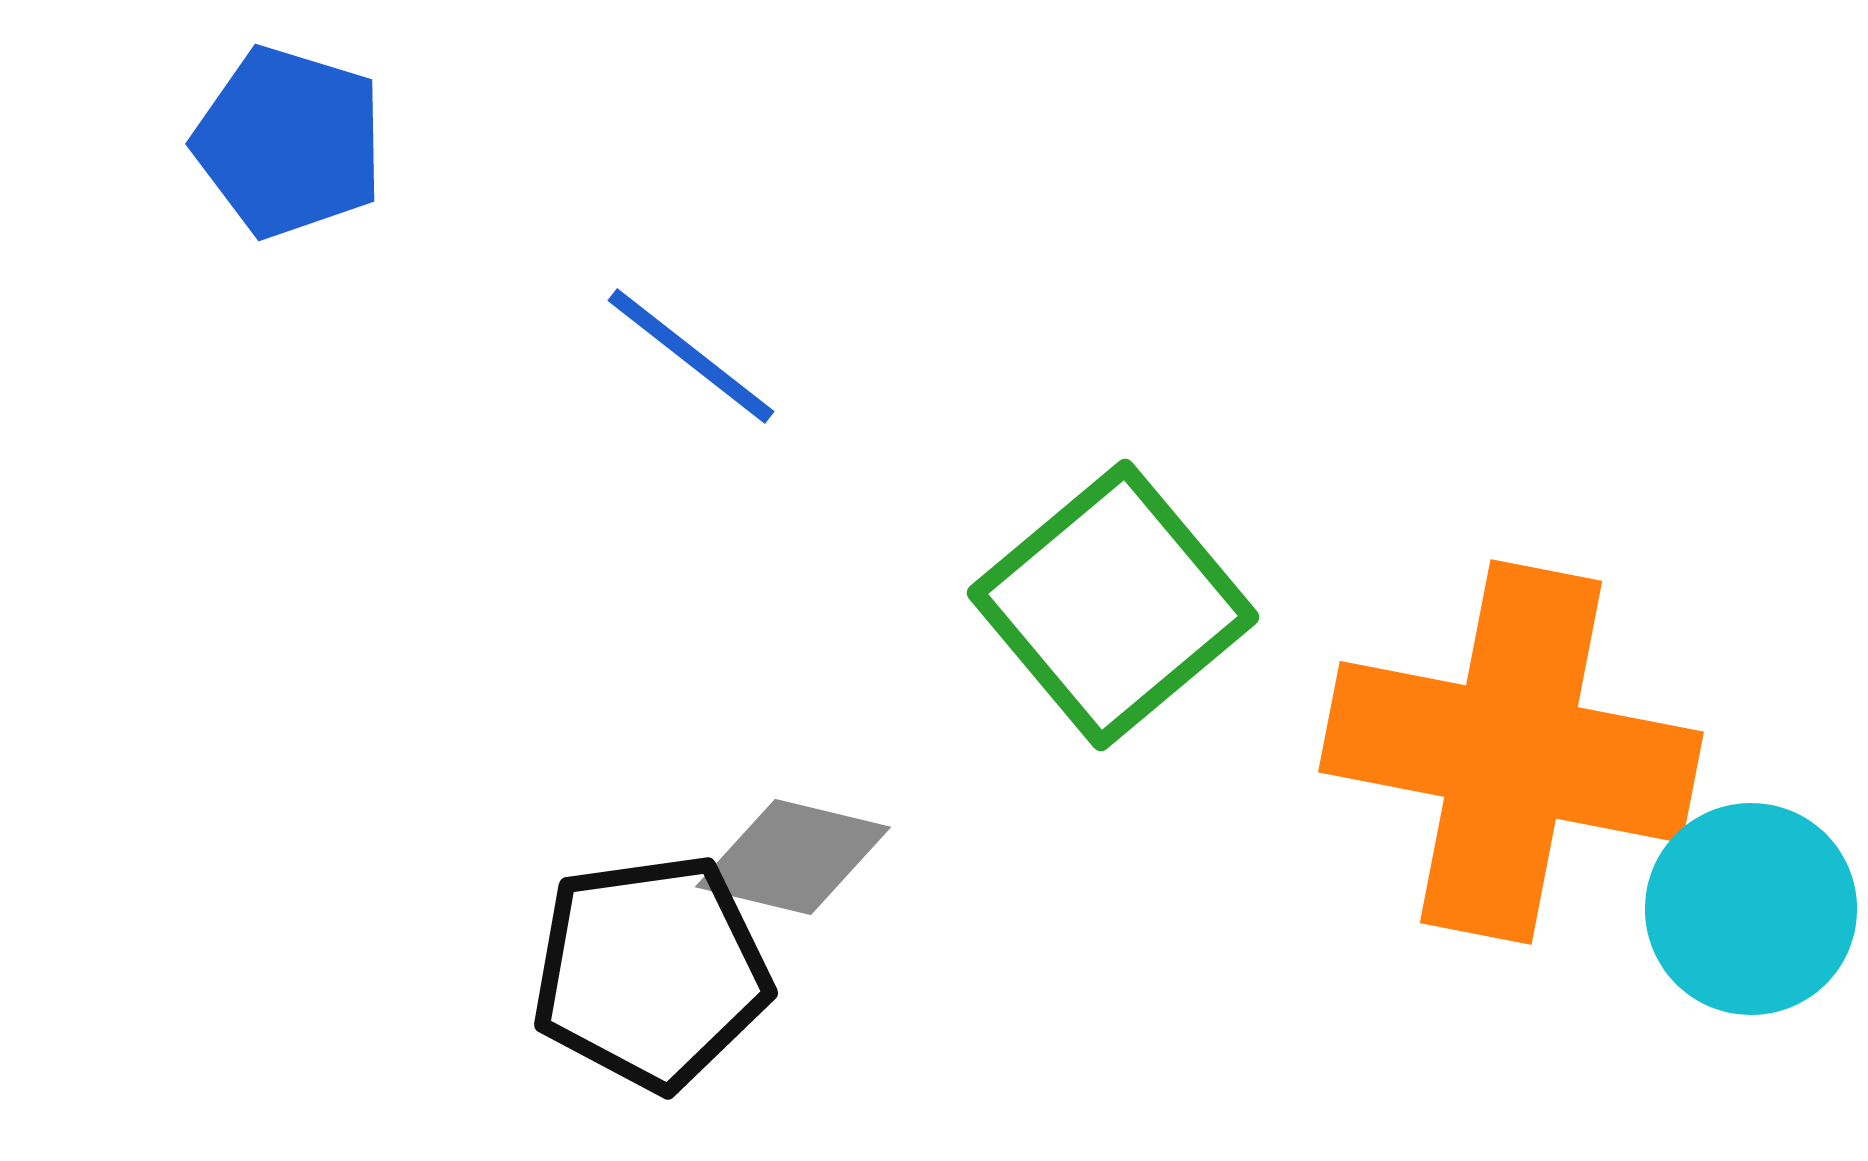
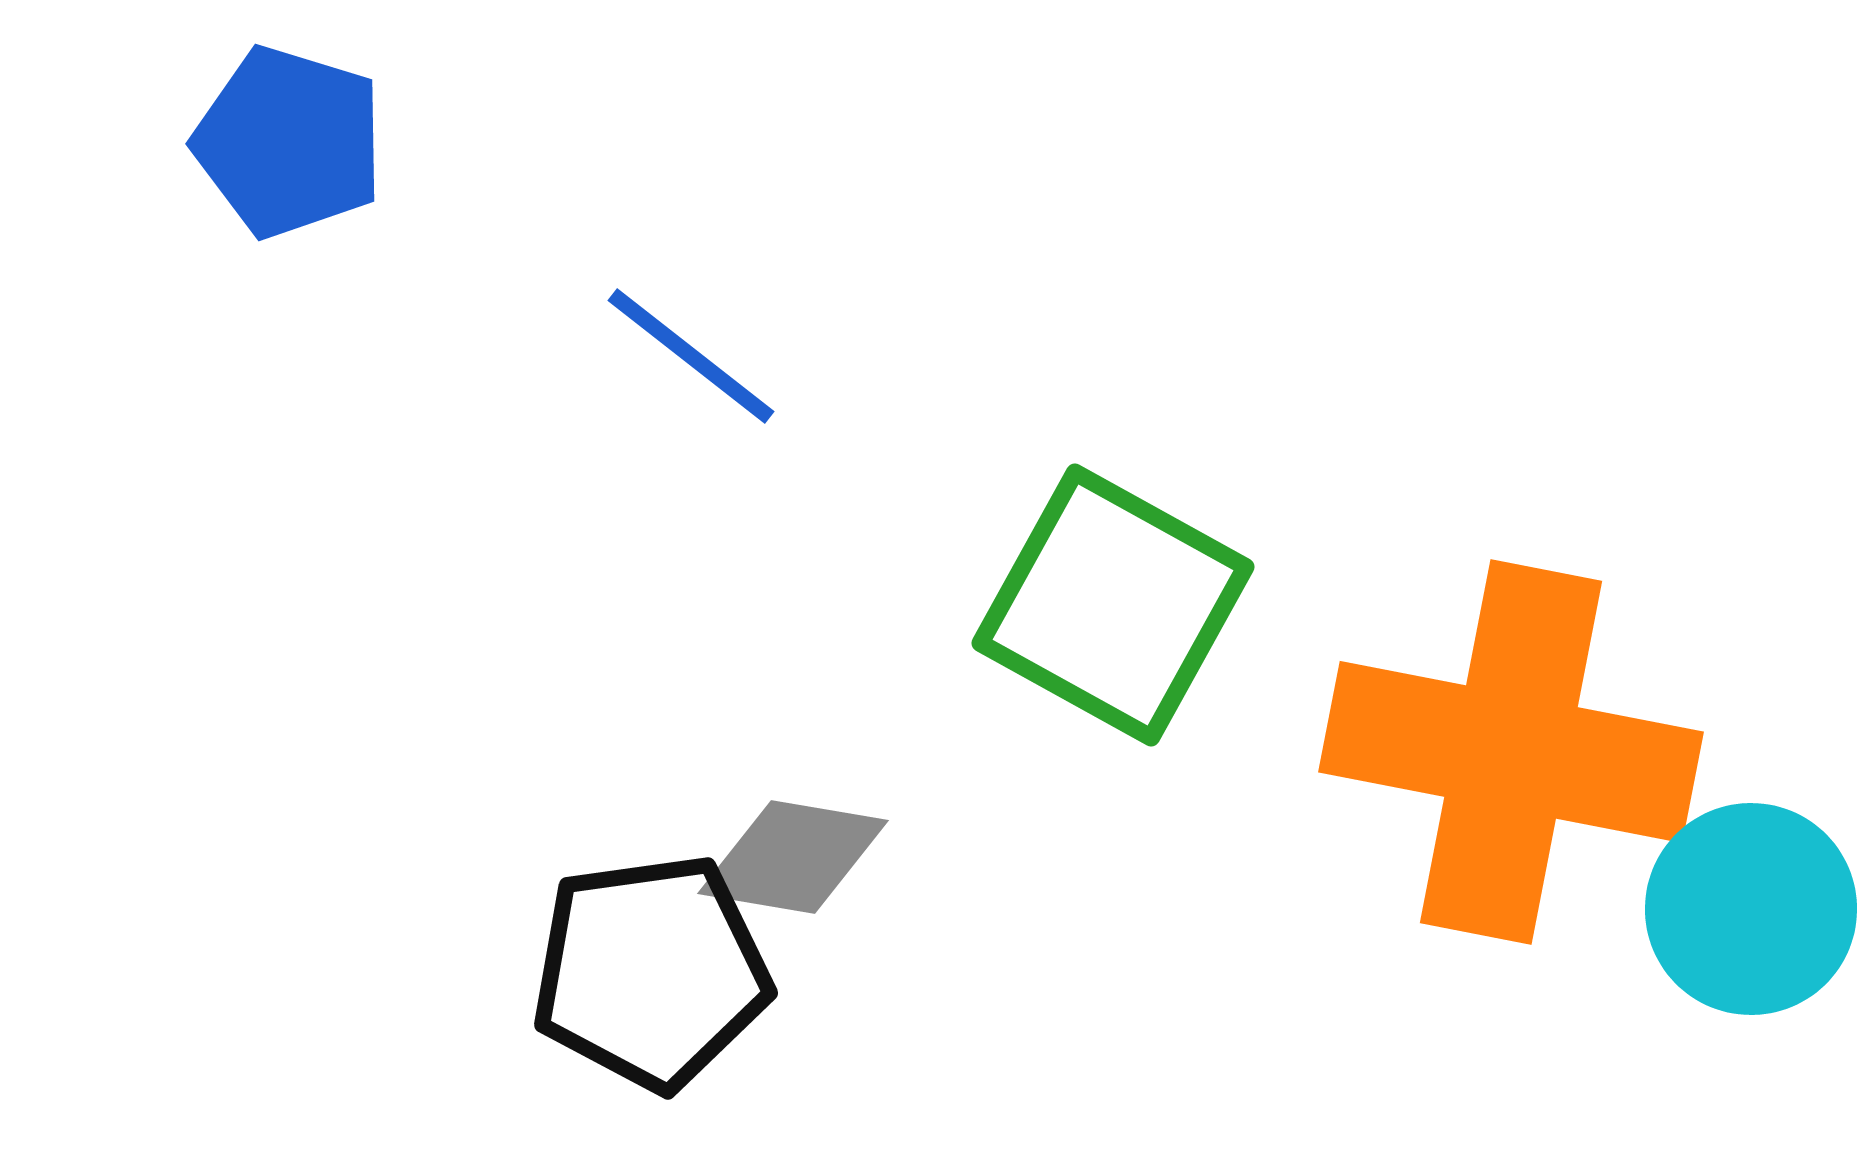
green square: rotated 21 degrees counterclockwise
gray diamond: rotated 4 degrees counterclockwise
